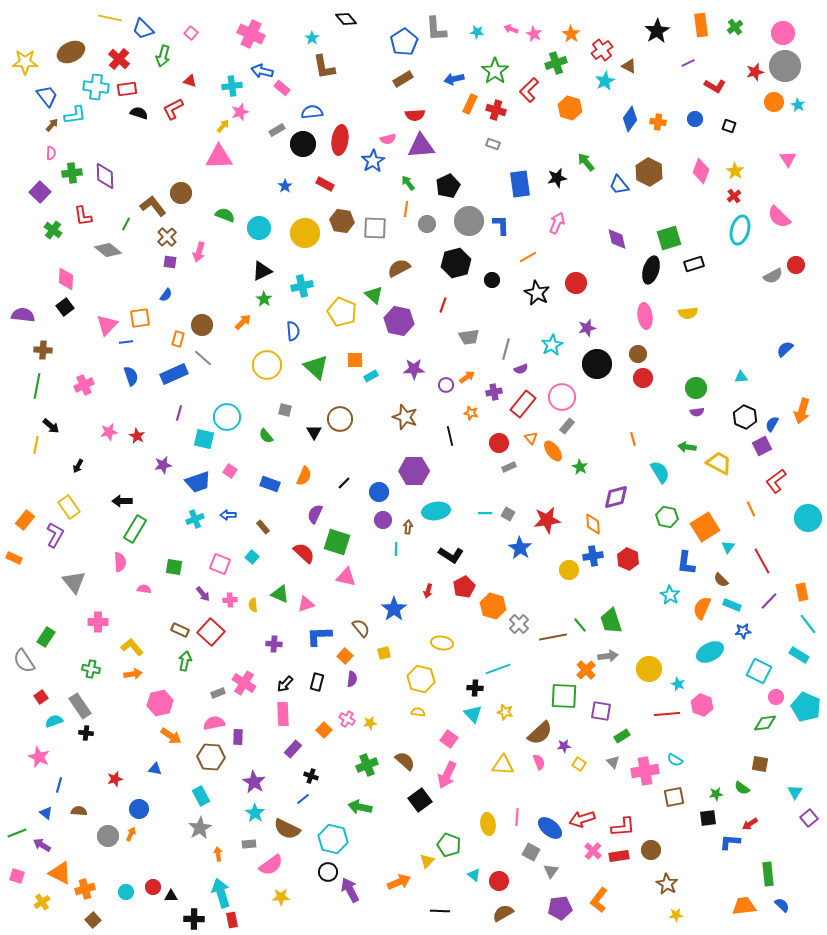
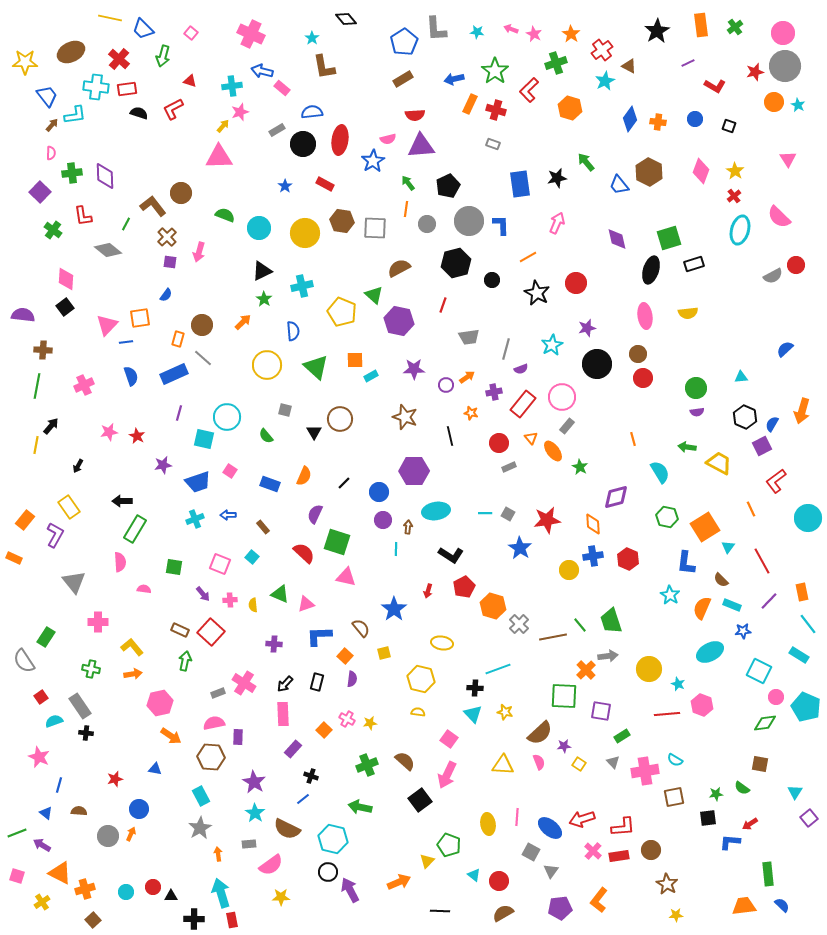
black arrow at (51, 426): rotated 90 degrees counterclockwise
